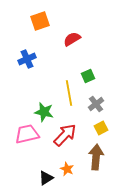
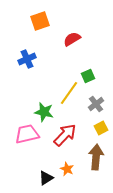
yellow line: rotated 45 degrees clockwise
